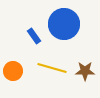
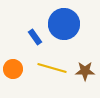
blue rectangle: moved 1 px right, 1 px down
orange circle: moved 2 px up
